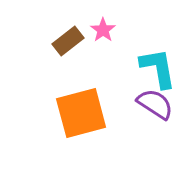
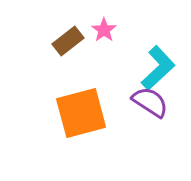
pink star: moved 1 px right
cyan L-shape: rotated 57 degrees clockwise
purple semicircle: moved 5 px left, 2 px up
